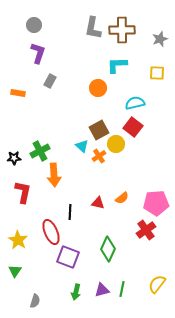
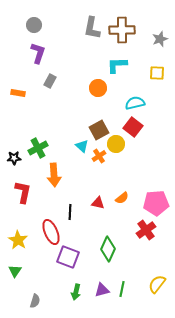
gray L-shape: moved 1 px left
green cross: moved 2 px left, 3 px up
